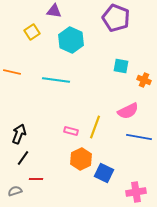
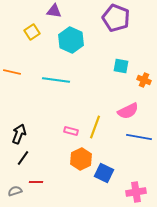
red line: moved 3 px down
